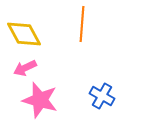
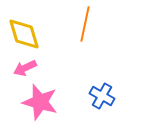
orange line: moved 3 px right; rotated 8 degrees clockwise
yellow diamond: rotated 12 degrees clockwise
pink star: moved 2 px down
